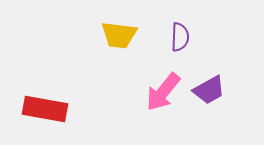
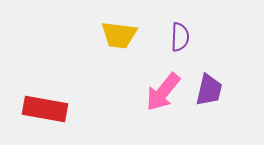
purple trapezoid: rotated 48 degrees counterclockwise
